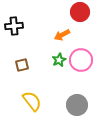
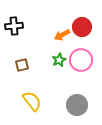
red circle: moved 2 px right, 15 px down
